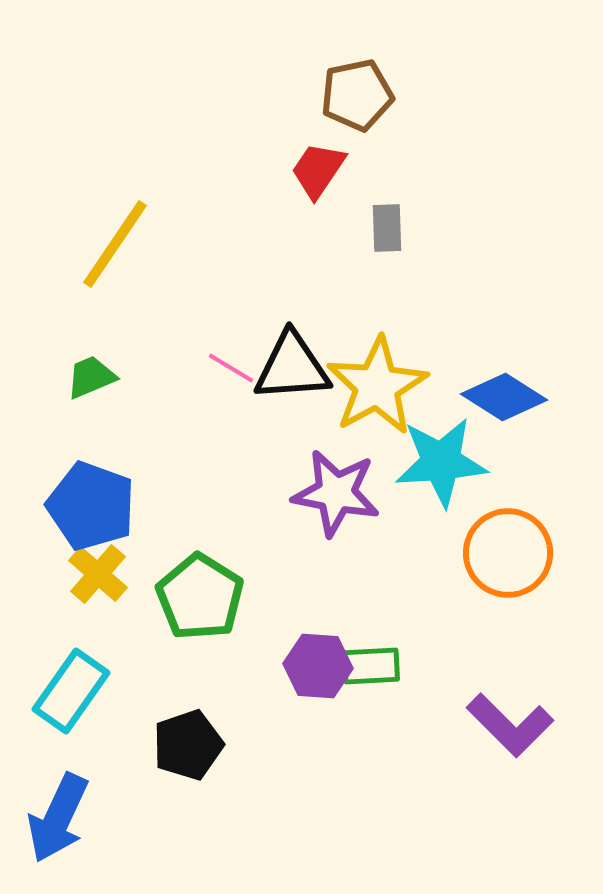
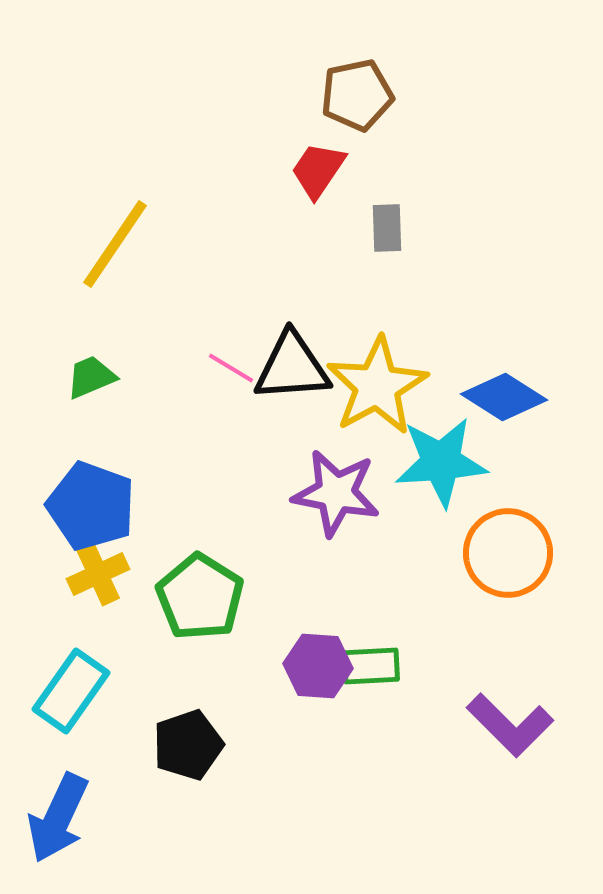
yellow cross: rotated 24 degrees clockwise
